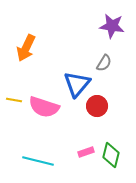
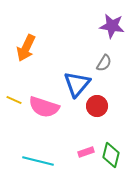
yellow line: rotated 14 degrees clockwise
